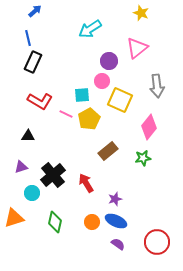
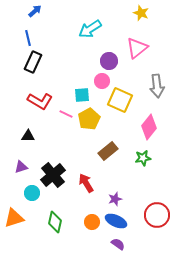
red circle: moved 27 px up
